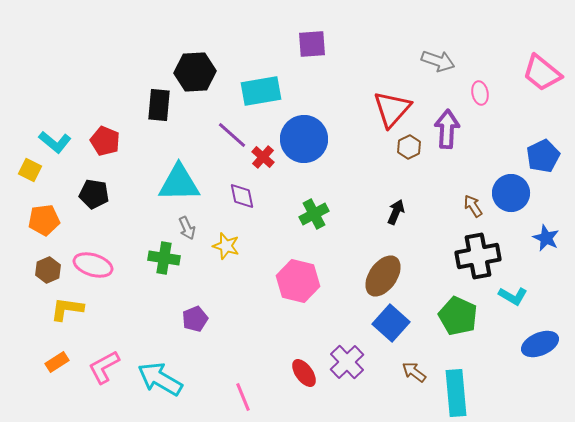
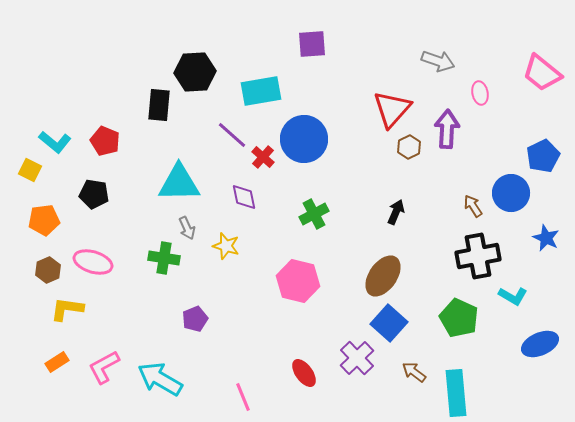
purple diamond at (242, 196): moved 2 px right, 1 px down
pink ellipse at (93, 265): moved 3 px up
green pentagon at (458, 316): moved 1 px right, 2 px down
blue square at (391, 323): moved 2 px left
purple cross at (347, 362): moved 10 px right, 4 px up
